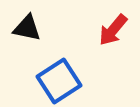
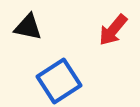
black triangle: moved 1 px right, 1 px up
